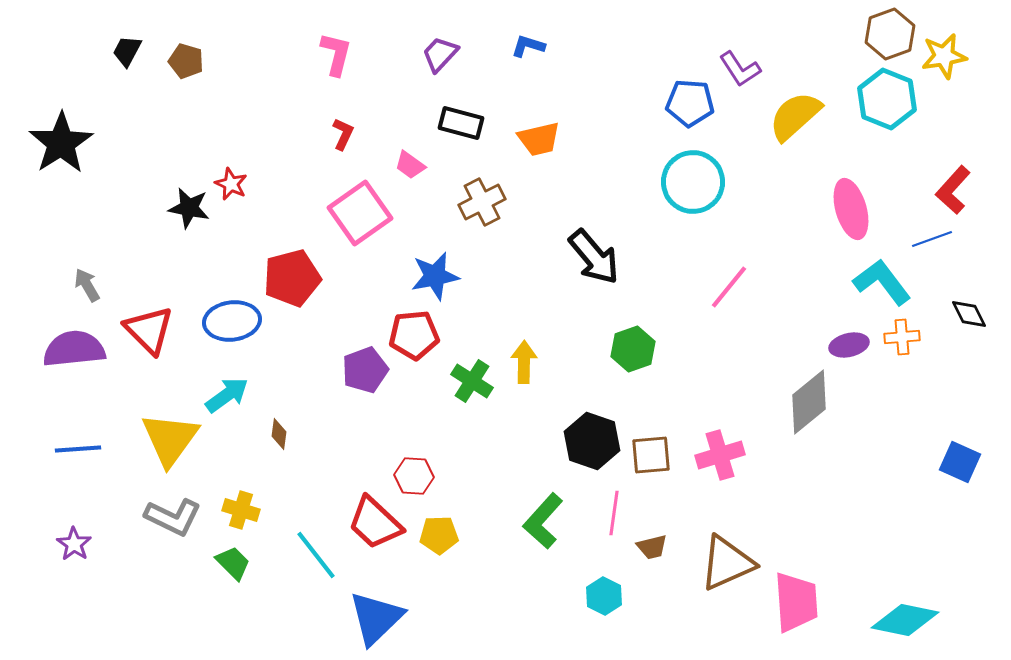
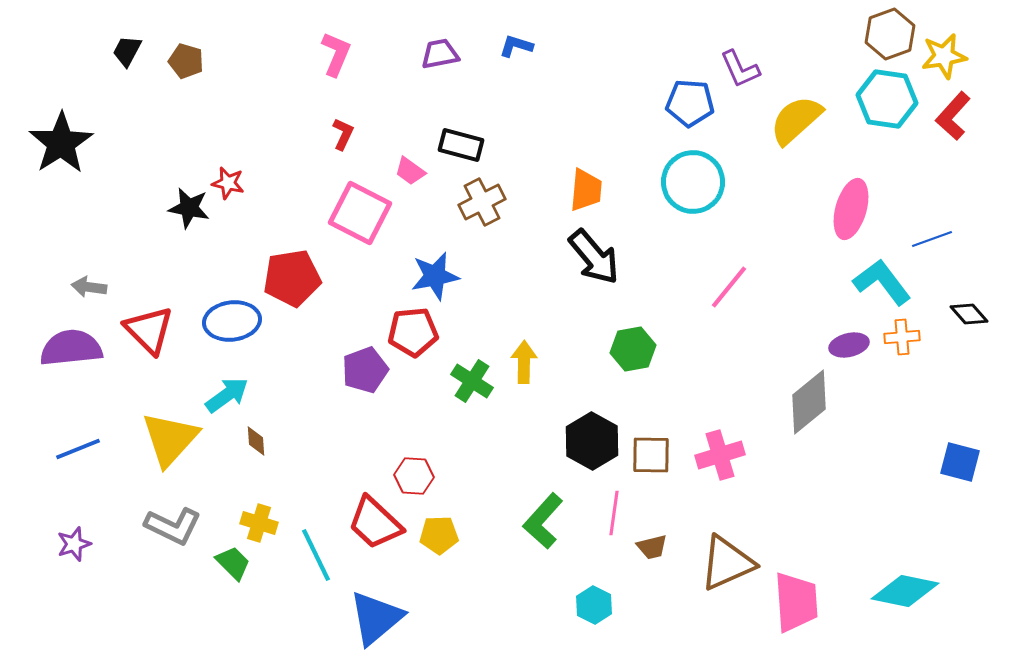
blue L-shape at (528, 46): moved 12 px left
pink L-shape at (336, 54): rotated 9 degrees clockwise
purple trapezoid at (440, 54): rotated 36 degrees clockwise
purple L-shape at (740, 69): rotated 9 degrees clockwise
cyan hexagon at (887, 99): rotated 14 degrees counterclockwise
yellow semicircle at (795, 116): moved 1 px right, 4 px down
black rectangle at (461, 123): moved 22 px down
orange trapezoid at (539, 139): moved 47 px right, 51 px down; rotated 72 degrees counterclockwise
pink trapezoid at (410, 165): moved 6 px down
red star at (231, 184): moved 3 px left, 1 px up; rotated 12 degrees counterclockwise
red L-shape at (953, 190): moved 74 px up
pink ellipse at (851, 209): rotated 32 degrees clockwise
pink square at (360, 213): rotated 28 degrees counterclockwise
red pentagon at (292, 278): rotated 6 degrees clockwise
gray arrow at (87, 285): moved 2 px right, 2 px down; rotated 52 degrees counterclockwise
black diamond at (969, 314): rotated 15 degrees counterclockwise
red pentagon at (414, 335): moved 1 px left, 3 px up
purple semicircle at (74, 349): moved 3 px left, 1 px up
green hexagon at (633, 349): rotated 9 degrees clockwise
brown diamond at (279, 434): moved 23 px left, 7 px down; rotated 12 degrees counterclockwise
yellow triangle at (170, 439): rotated 6 degrees clockwise
black hexagon at (592, 441): rotated 10 degrees clockwise
blue line at (78, 449): rotated 18 degrees counterclockwise
brown square at (651, 455): rotated 6 degrees clockwise
blue square at (960, 462): rotated 9 degrees counterclockwise
yellow cross at (241, 510): moved 18 px right, 13 px down
gray L-shape at (173, 517): moved 9 px down
purple star at (74, 544): rotated 20 degrees clockwise
cyan line at (316, 555): rotated 12 degrees clockwise
cyan hexagon at (604, 596): moved 10 px left, 9 px down
blue triangle at (376, 618): rotated 4 degrees clockwise
cyan diamond at (905, 620): moved 29 px up
